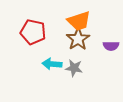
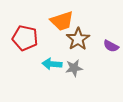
orange trapezoid: moved 17 px left
red pentagon: moved 8 px left, 6 px down
purple semicircle: rotated 28 degrees clockwise
gray star: rotated 18 degrees counterclockwise
